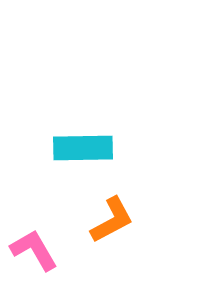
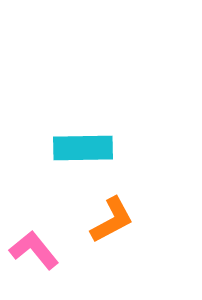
pink L-shape: rotated 9 degrees counterclockwise
